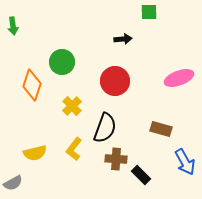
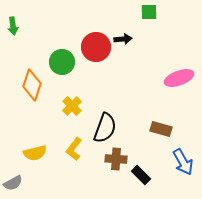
red circle: moved 19 px left, 34 px up
blue arrow: moved 2 px left
